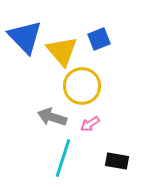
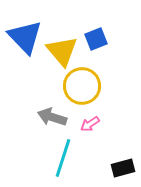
blue square: moved 3 px left
black rectangle: moved 6 px right, 7 px down; rotated 25 degrees counterclockwise
